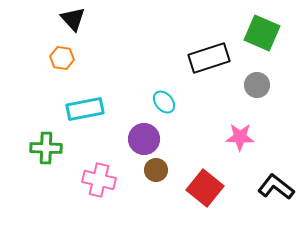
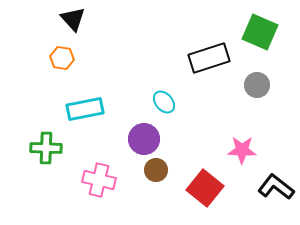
green square: moved 2 px left, 1 px up
pink star: moved 2 px right, 13 px down
